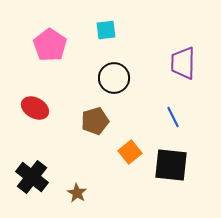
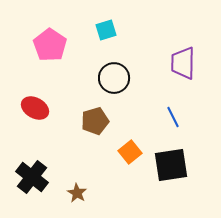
cyan square: rotated 10 degrees counterclockwise
black square: rotated 15 degrees counterclockwise
